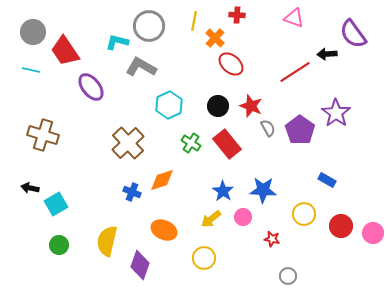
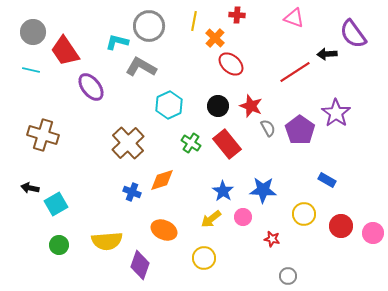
yellow semicircle at (107, 241): rotated 108 degrees counterclockwise
